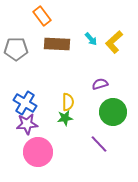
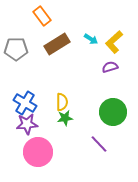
cyan arrow: rotated 16 degrees counterclockwise
brown rectangle: rotated 35 degrees counterclockwise
purple semicircle: moved 10 px right, 17 px up
yellow semicircle: moved 6 px left
